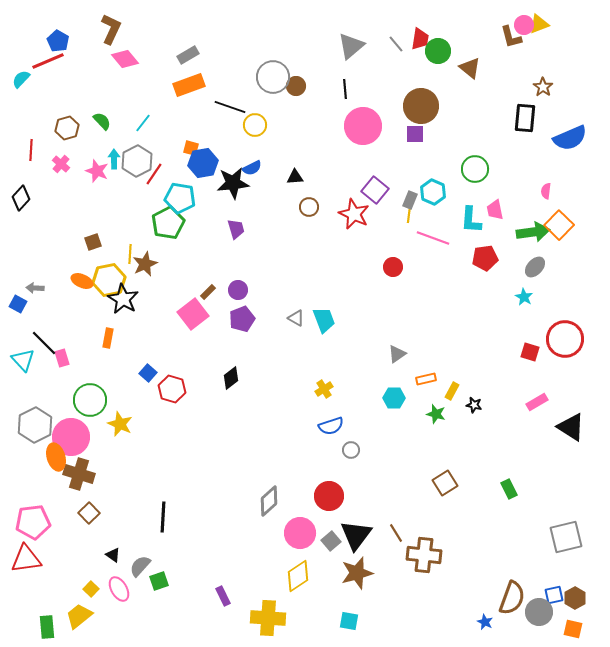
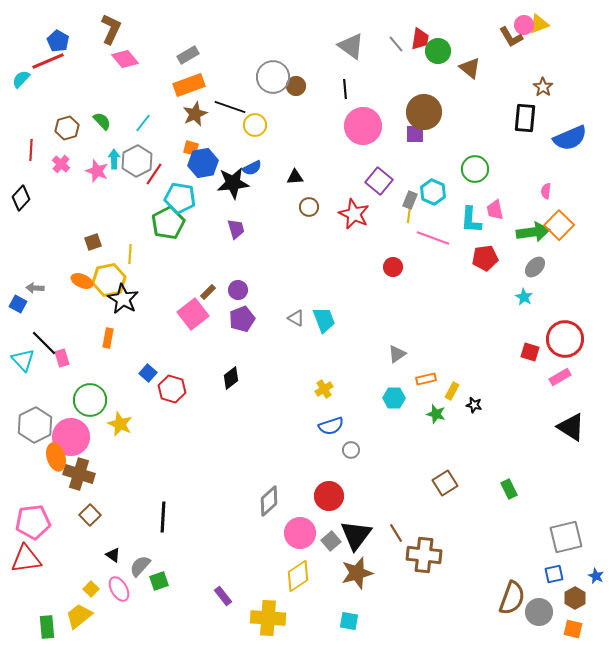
brown L-shape at (511, 37): rotated 15 degrees counterclockwise
gray triangle at (351, 46): rotated 44 degrees counterclockwise
brown circle at (421, 106): moved 3 px right, 6 px down
purple square at (375, 190): moved 4 px right, 9 px up
brown star at (145, 264): moved 50 px right, 150 px up
pink rectangle at (537, 402): moved 23 px right, 25 px up
brown square at (89, 513): moved 1 px right, 2 px down
blue square at (554, 595): moved 21 px up
purple rectangle at (223, 596): rotated 12 degrees counterclockwise
blue star at (485, 622): moved 111 px right, 46 px up
